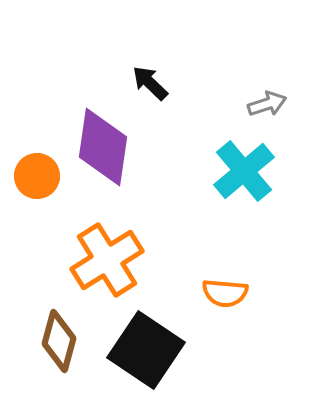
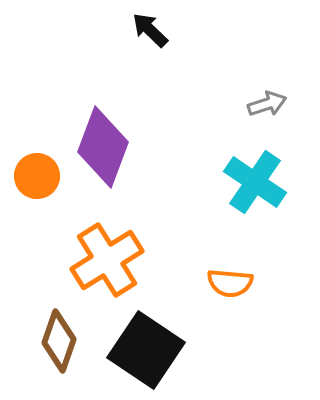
black arrow: moved 53 px up
purple diamond: rotated 12 degrees clockwise
cyan cross: moved 11 px right, 11 px down; rotated 16 degrees counterclockwise
orange semicircle: moved 5 px right, 10 px up
brown diamond: rotated 4 degrees clockwise
